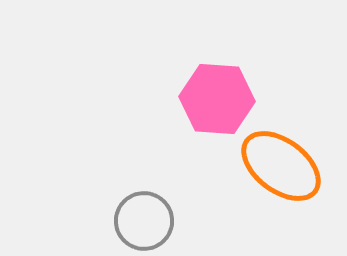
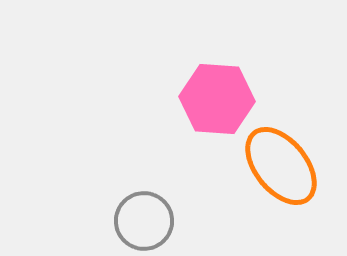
orange ellipse: rotated 14 degrees clockwise
